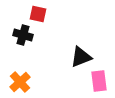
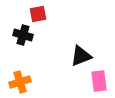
red square: rotated 24 degrees counterclockwise
black triangle: moved 1 px up
orange cross: rotated 25 degrees clockwise
